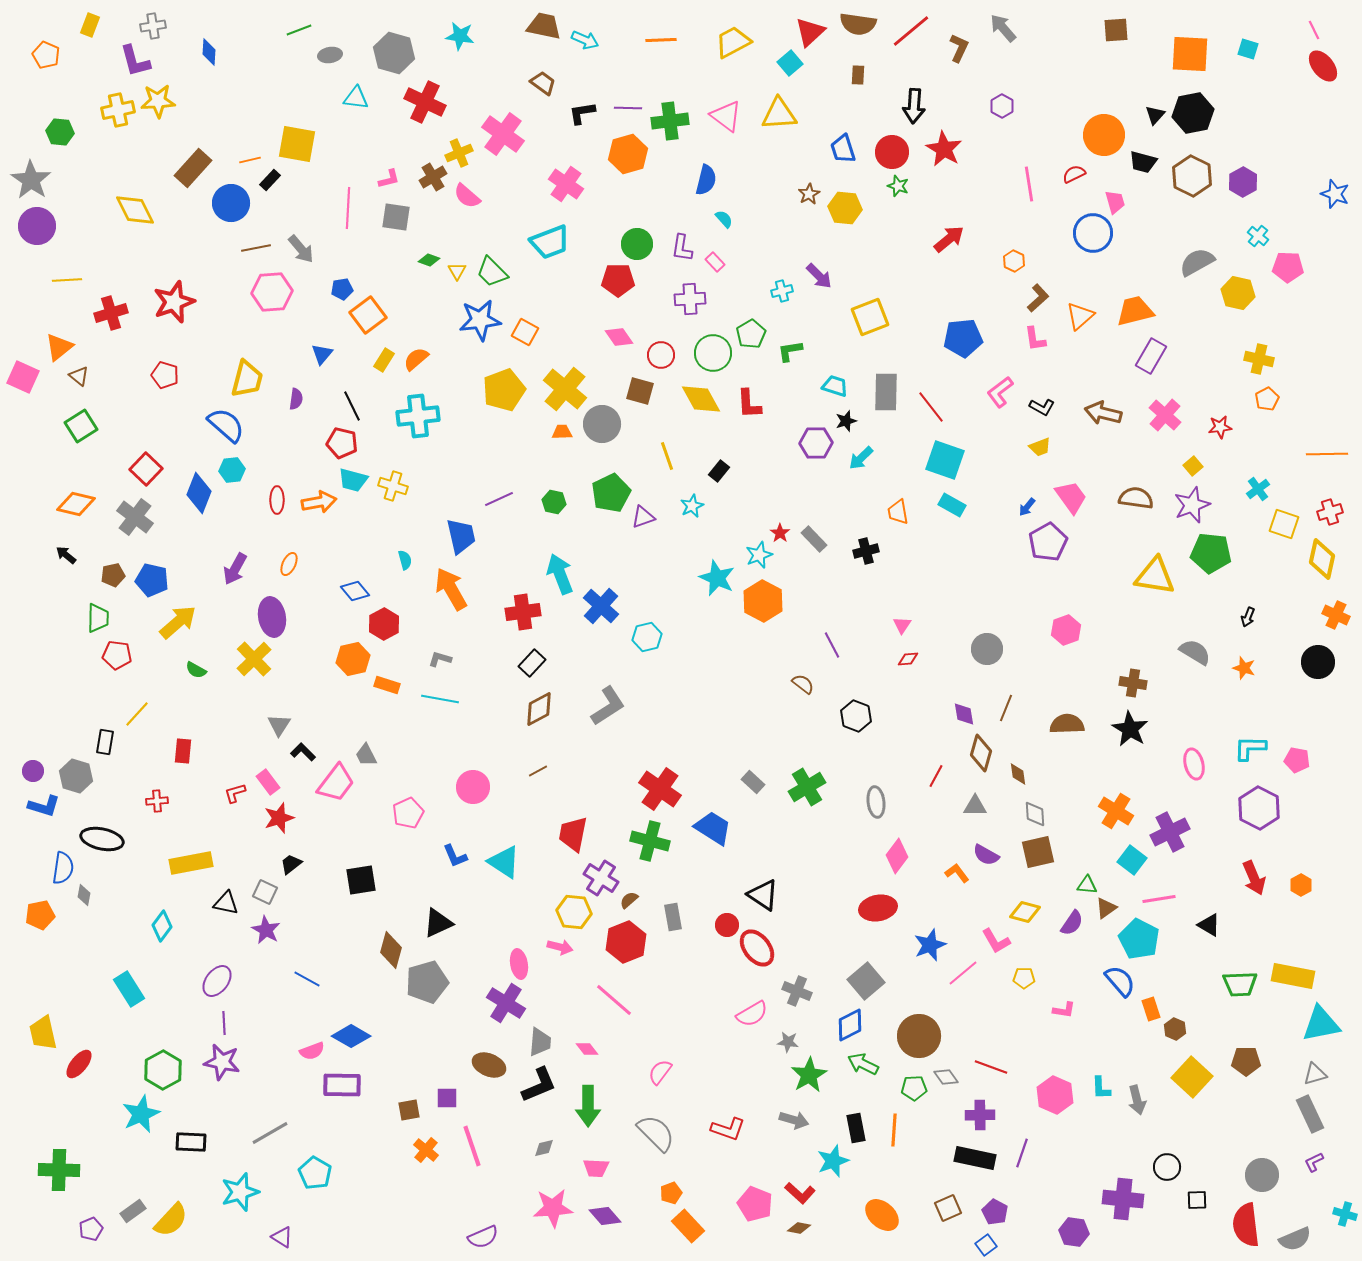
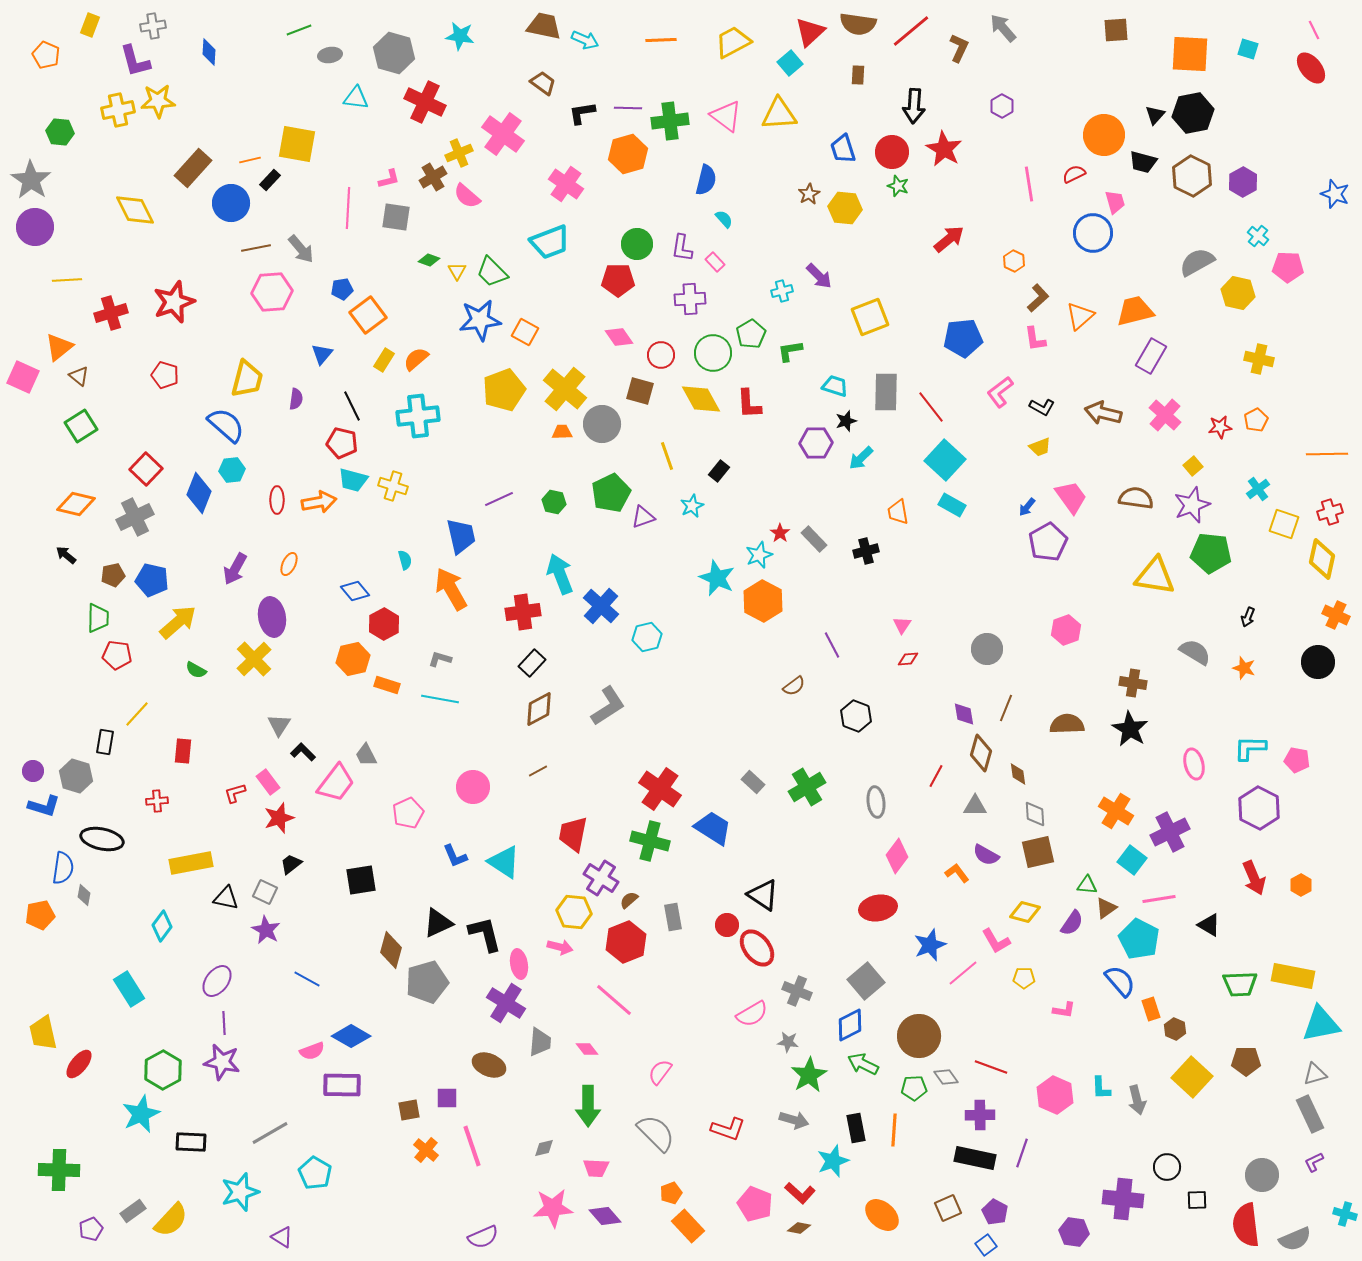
red ellipse at (1323, 66): moved 12 px left, 2 px down
purple circle at (37, 226): moved 2 px left, 1 px down
orange pentagon at (1267, 399): moved 11 px left, 21 px down
cyan square at (945, 460): rotated 24 degrees clockwise
gray cross at (135, 517): rotated 27 degrees clockwise
brown semicircle at (803, 684): moved 9 px left, 2 px down; rotated 105 degrees clockwise
black triangle at (226, 903): moved 5 px up
black L-shape at (539, 1085): moved 54 px left, 151 px up; rotated 81 degrees counterclockwise
